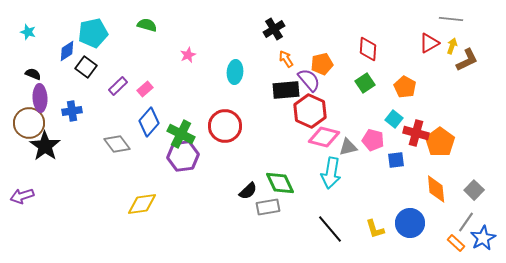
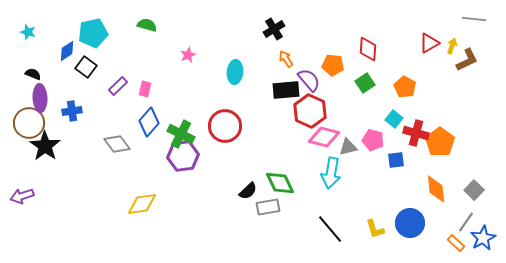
gray line at (451, 19): moved 23 px right
orange pentagon at (322, 64): moved 11 px right, 1 px down; rotated 20 degrees clockwise
pink rectangle at (145, 89): rotated 35 degrees counterclockwise
